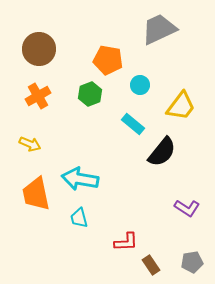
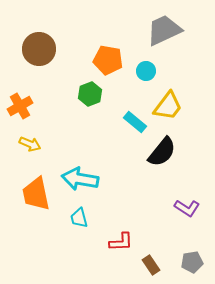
gray trapezoid: moved 5 px right, 1 px down
cyan circle: moved 6 px right, 14 px up
orange cross: moved 18 px left, 10 px down
yellow trapezoid: moved 13 px left
cyan rectangle: moved 2 px right, 2 px up
red L-shape: moved 5 px left
